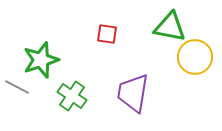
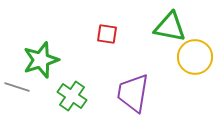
gray line: rotated 10 degrees counterclockwise
